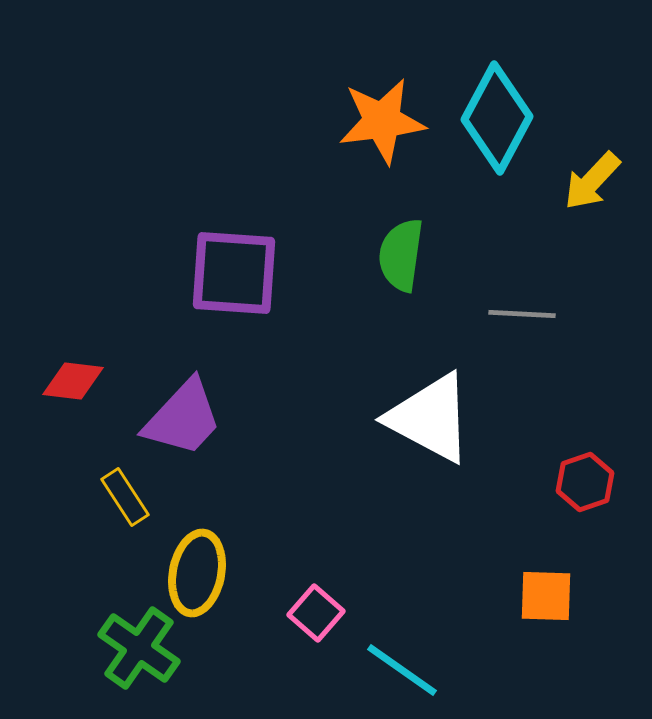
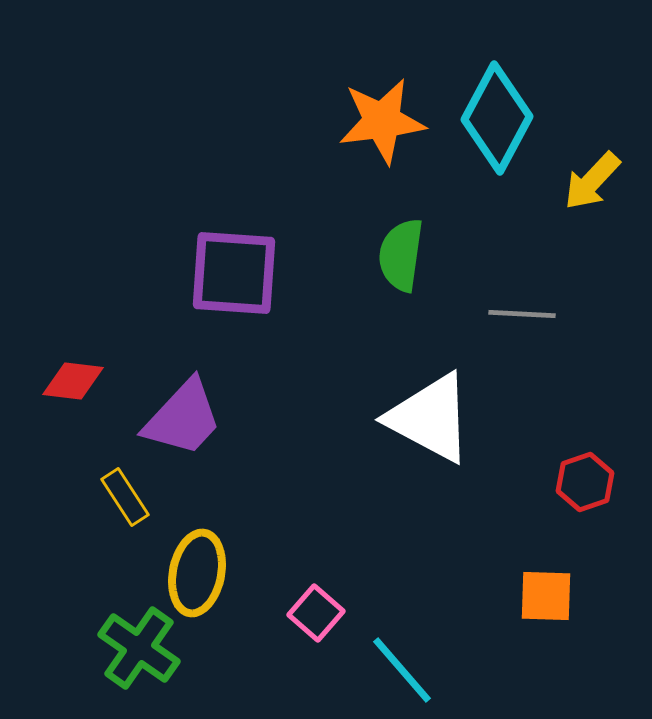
cyan line: rotated 14 degrees clockwise
